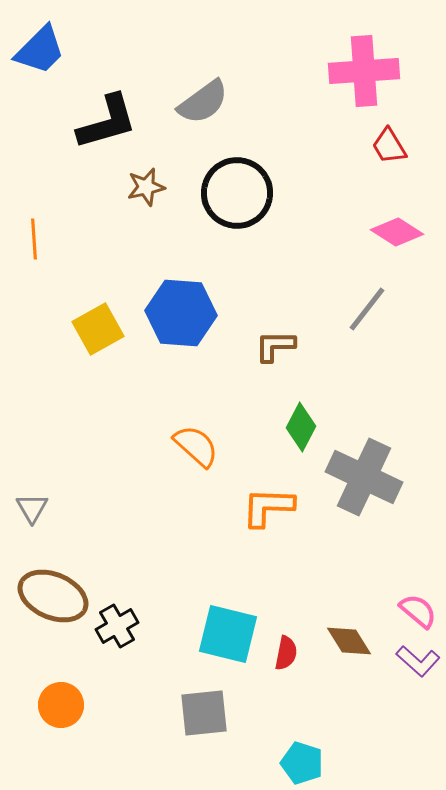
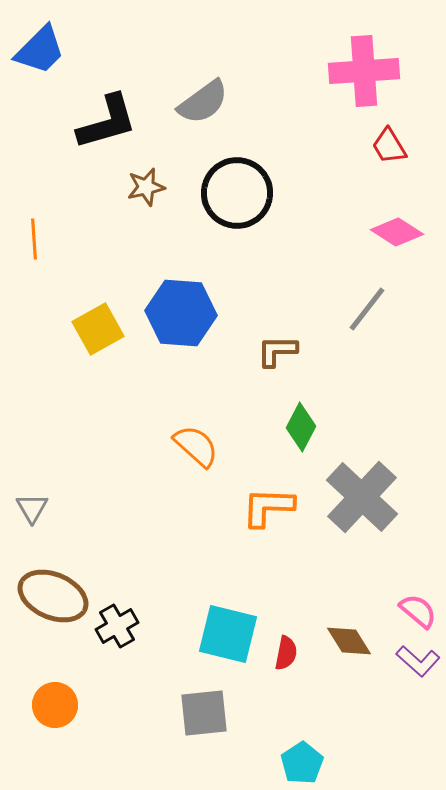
brown L-shape: moved 2 px right, 5 px down
gray cross: moved 2 px left, 20 px down; rotated 18 degrees clockwise
orange circle: moved 6 px left
cyan pentagon: rotated 21 degrees clockwise
